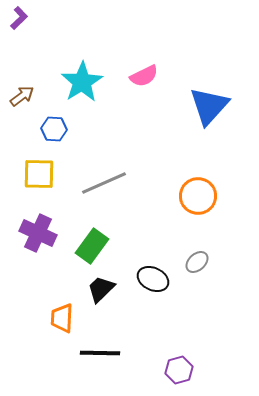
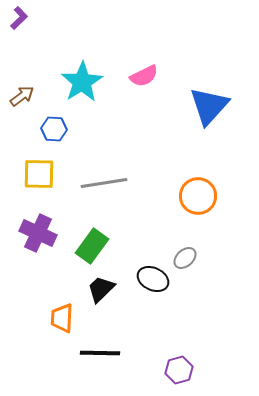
gray line: rotated 15 degrees clockwise
gray ellipse: moved 12 px left, 4 px up
